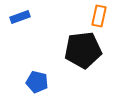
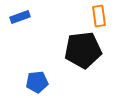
orange rectangle: rotated 20 degrees counterclockwise
blue pentagon: rotated 20 degrees counterclockwise
